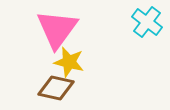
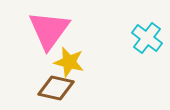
cyan cross: moved 16 px down
pink triangle: moved 8 px left, 1 px down
